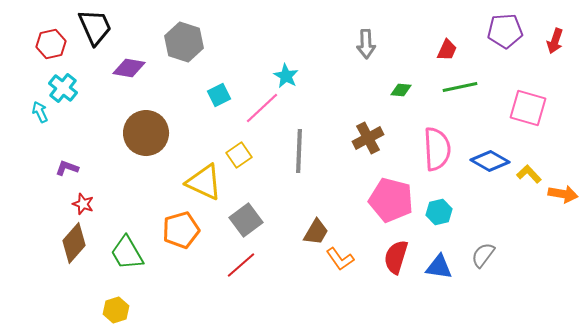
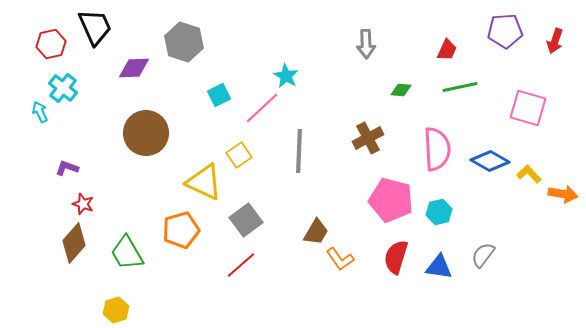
purple diamond: moved 5 px right; rotated 12 degrees counterclockwise
